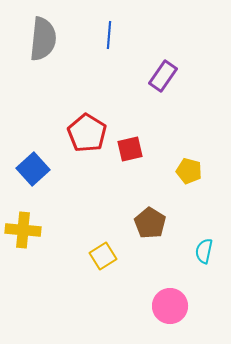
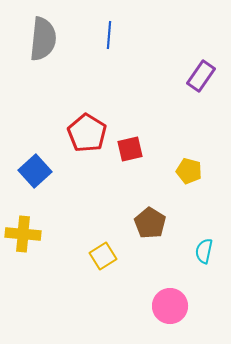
purple rectangle: moved 38 px right
blue square: moved 2 px right, 2 px down
yellow cross: moved 4 px down
